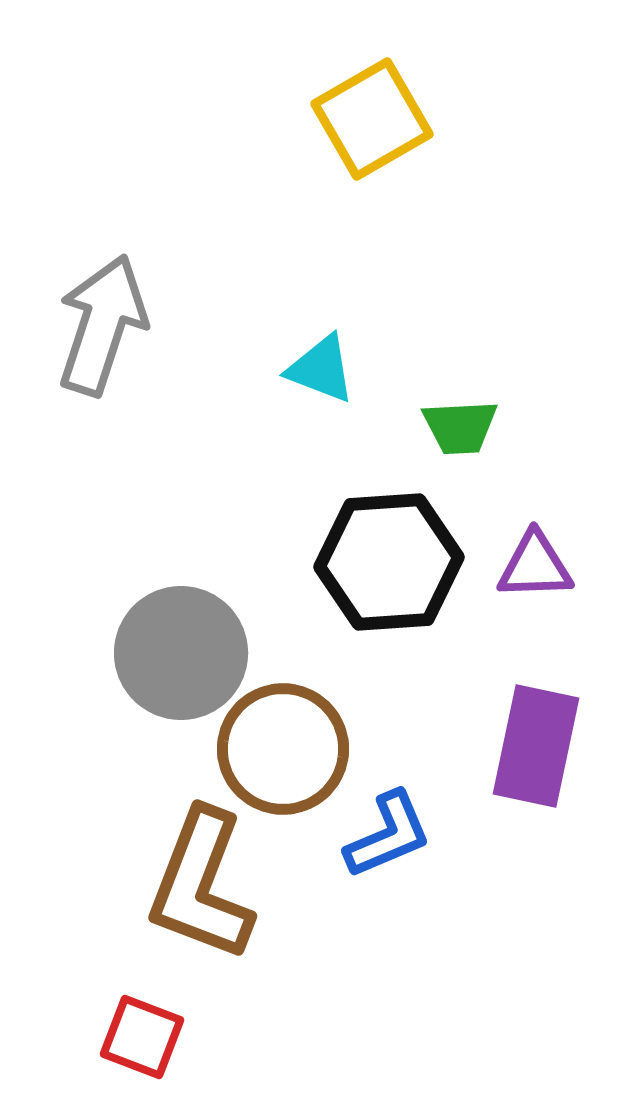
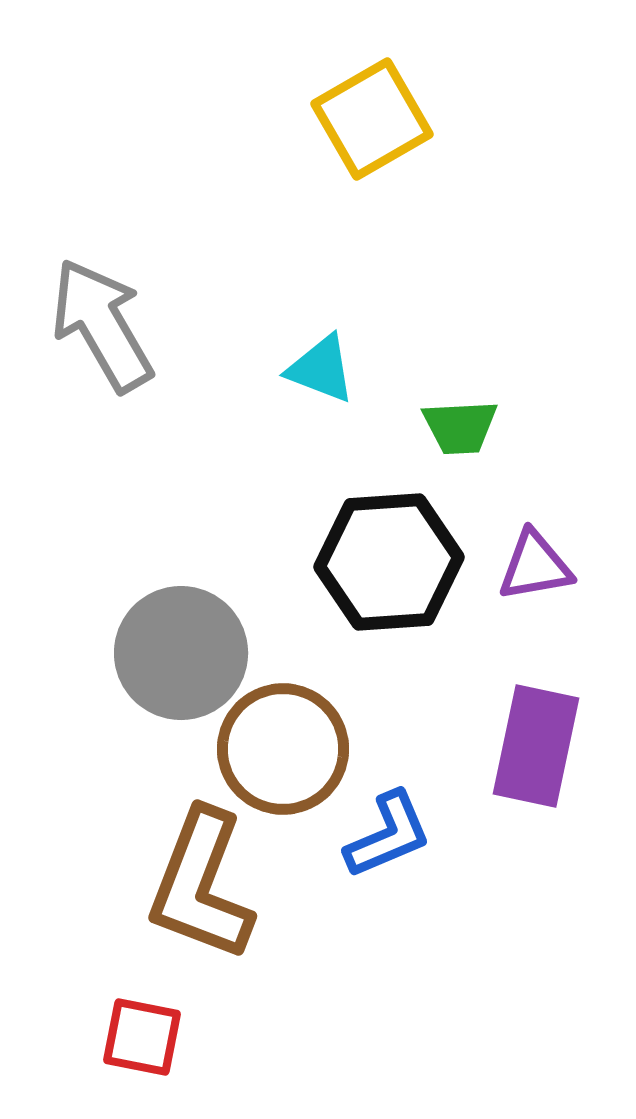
gray arrow: rotated 48 degrees counterclockwise
purple triangle: rotated 8 degrees counterclockwise
red square: rotated 10 degrees counterclockwise
